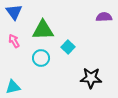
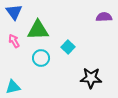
green triangle: moved 5 px left
